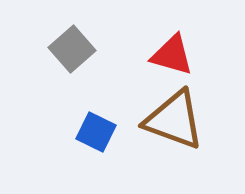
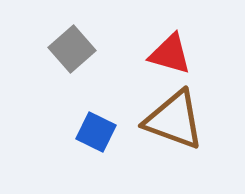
red triangle: moved 2 px left, 1 px up
